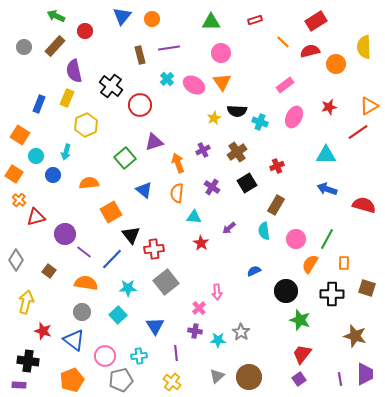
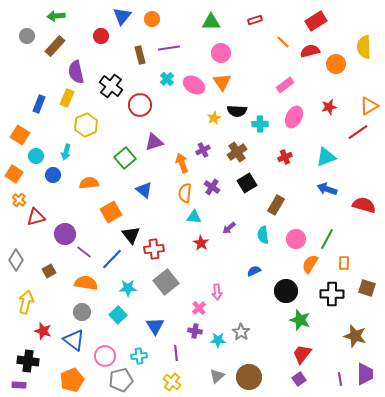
green arrow at (56, 16): rotated 30 degrees counterclockwise
red circle at (85, 31): moved 16 px right, 5 px down
gray circle at (24, 47): moved 3 px right, 11 px up
purple semicircle at (74, 71): moved 2 px right, 1 px down
cyan cross at (260, 122): moved 2 px down; rotated 21 degrees counterclockwise
cyan triangle at (326, 155): moved 2 px down; rotated 20 degrees counterclockwise
orange arrow at (178, 163): moved 4 px right
red cross at (277, 166): moved 8 px right, 9 px up
orange semicircle at (177, 193): moved 8 px right
cyan semicircle at (264, 231): moved 1 px left, 4 px down
brown square at (49, 271): rotated 24 degrees clockwise
